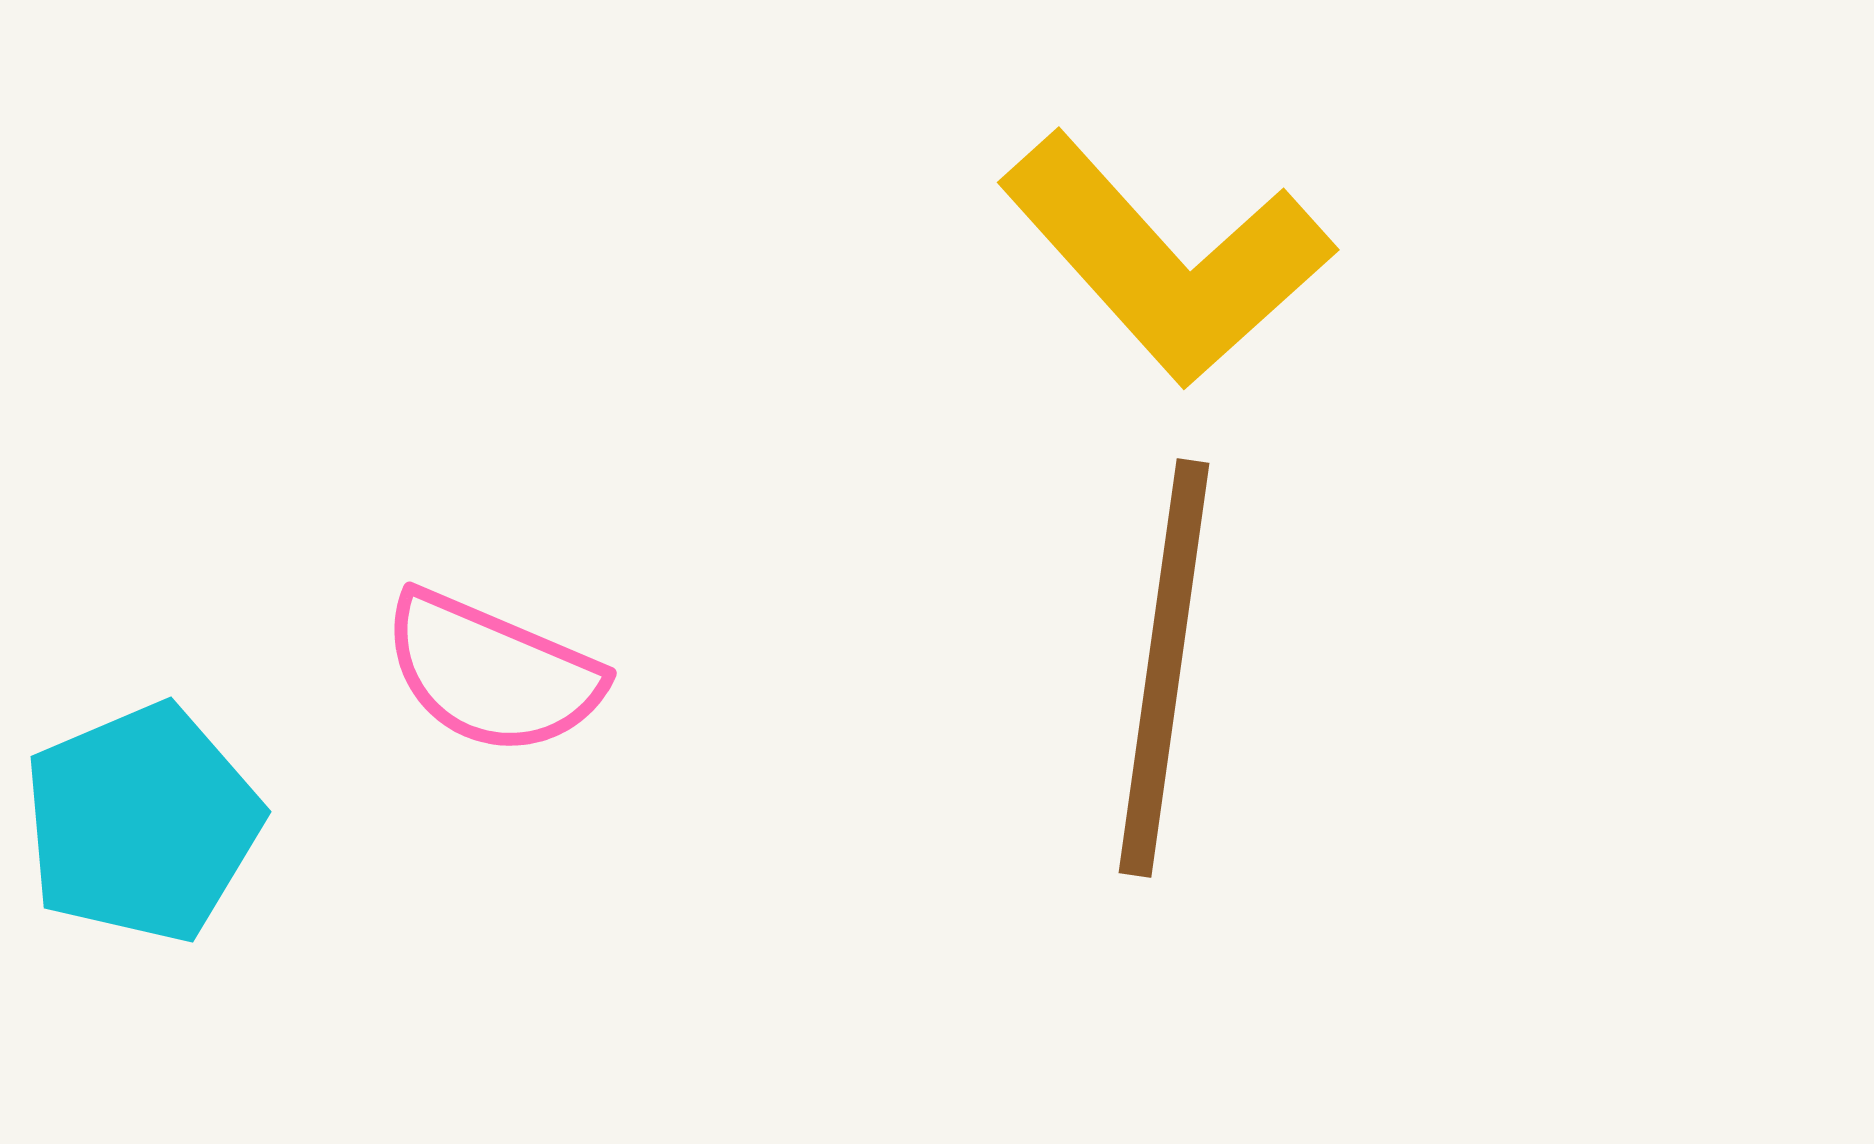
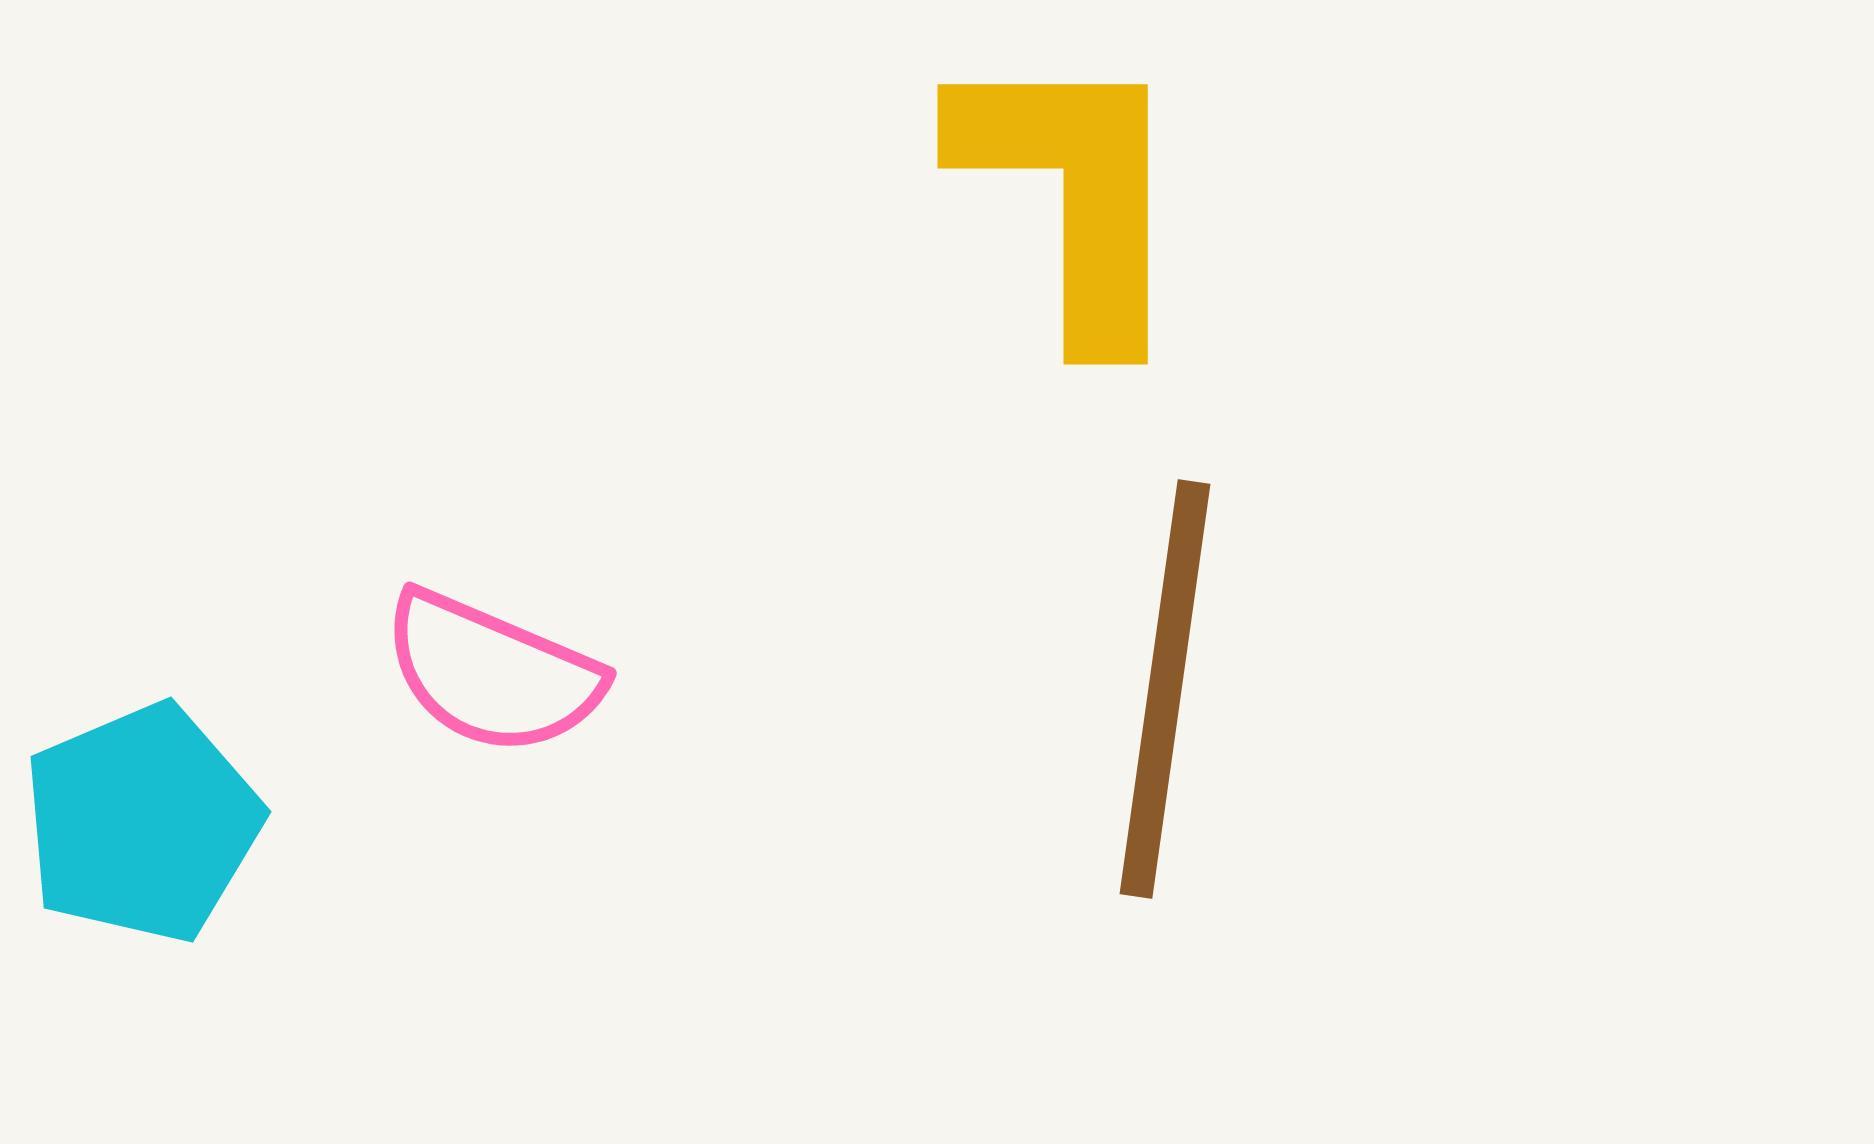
yellow L-shape: moved 93 px left, 65 px up; rotated 138 degrees counterclockwise
brown line: moved 1 px right, 21 px down
